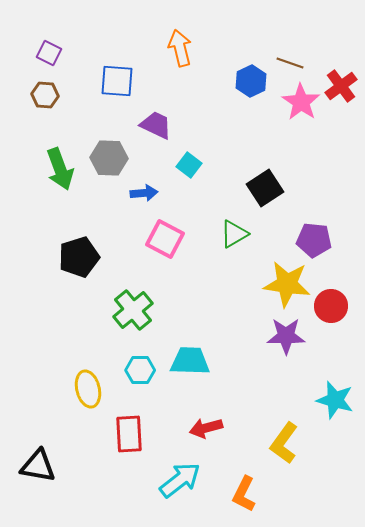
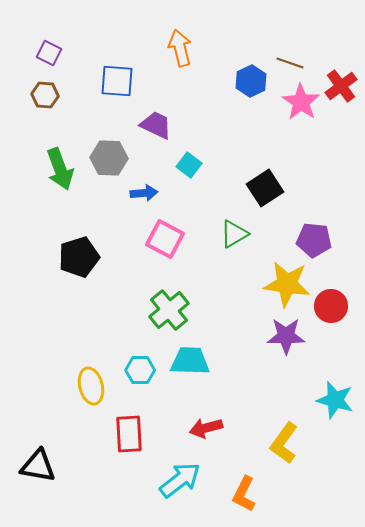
green cross: moved 36 px right
yellow ellipse: moved 3 px right, 3 px up
